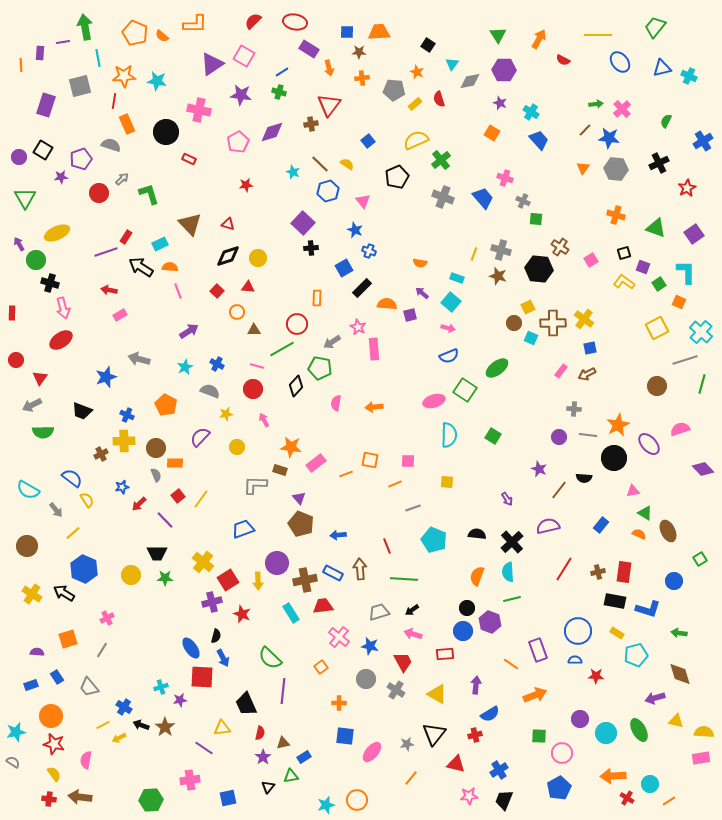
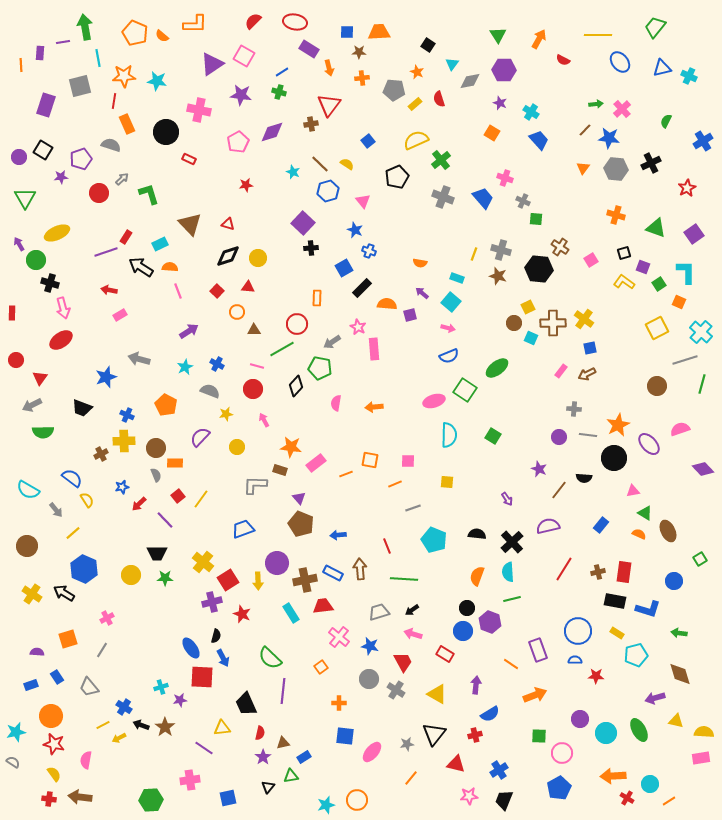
black cross at (659, 163): moved 8 px left
black trapezoid at (82, 411): moved 3 px up
red rectangle at (445, 654): rotated 36 degrees clockwise
gray circle at (366, 679): moved 3 px right
